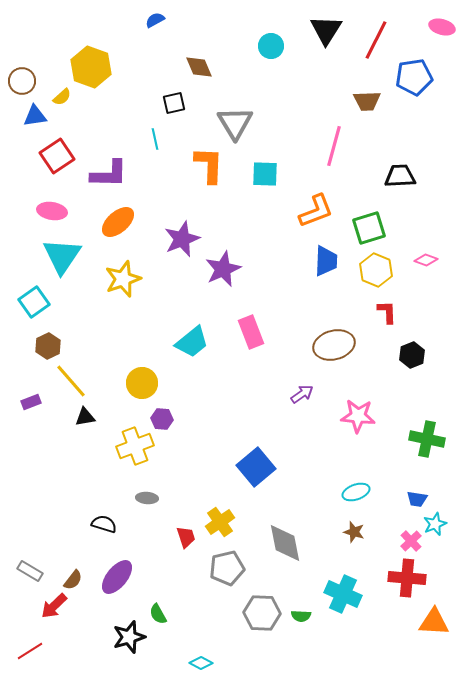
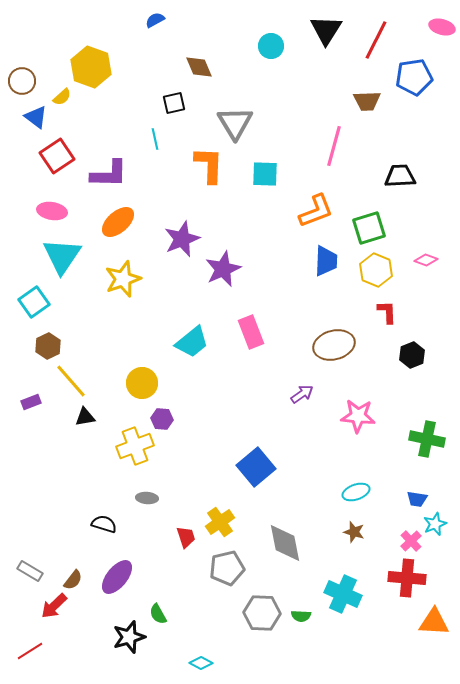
blue triangle at (35, 116): moved 1 px right, 1 px down; rotated 45 degrees clockwise
